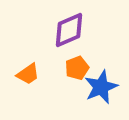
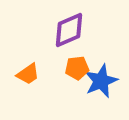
orange pentagon: rotated 15 degrees clockwise
blue star: moved 6 px up
